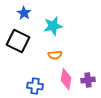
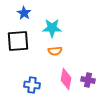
cyan star: moved 1 px left, 2 px down; rotated 12 degrees clockwise
black square: rotated 30 degrees counterclockwise
orange semicircle: moved 4 px up
purple cross: rotated 16 degrees clockwise
blue cross: moved 3 px left, 1 px up
